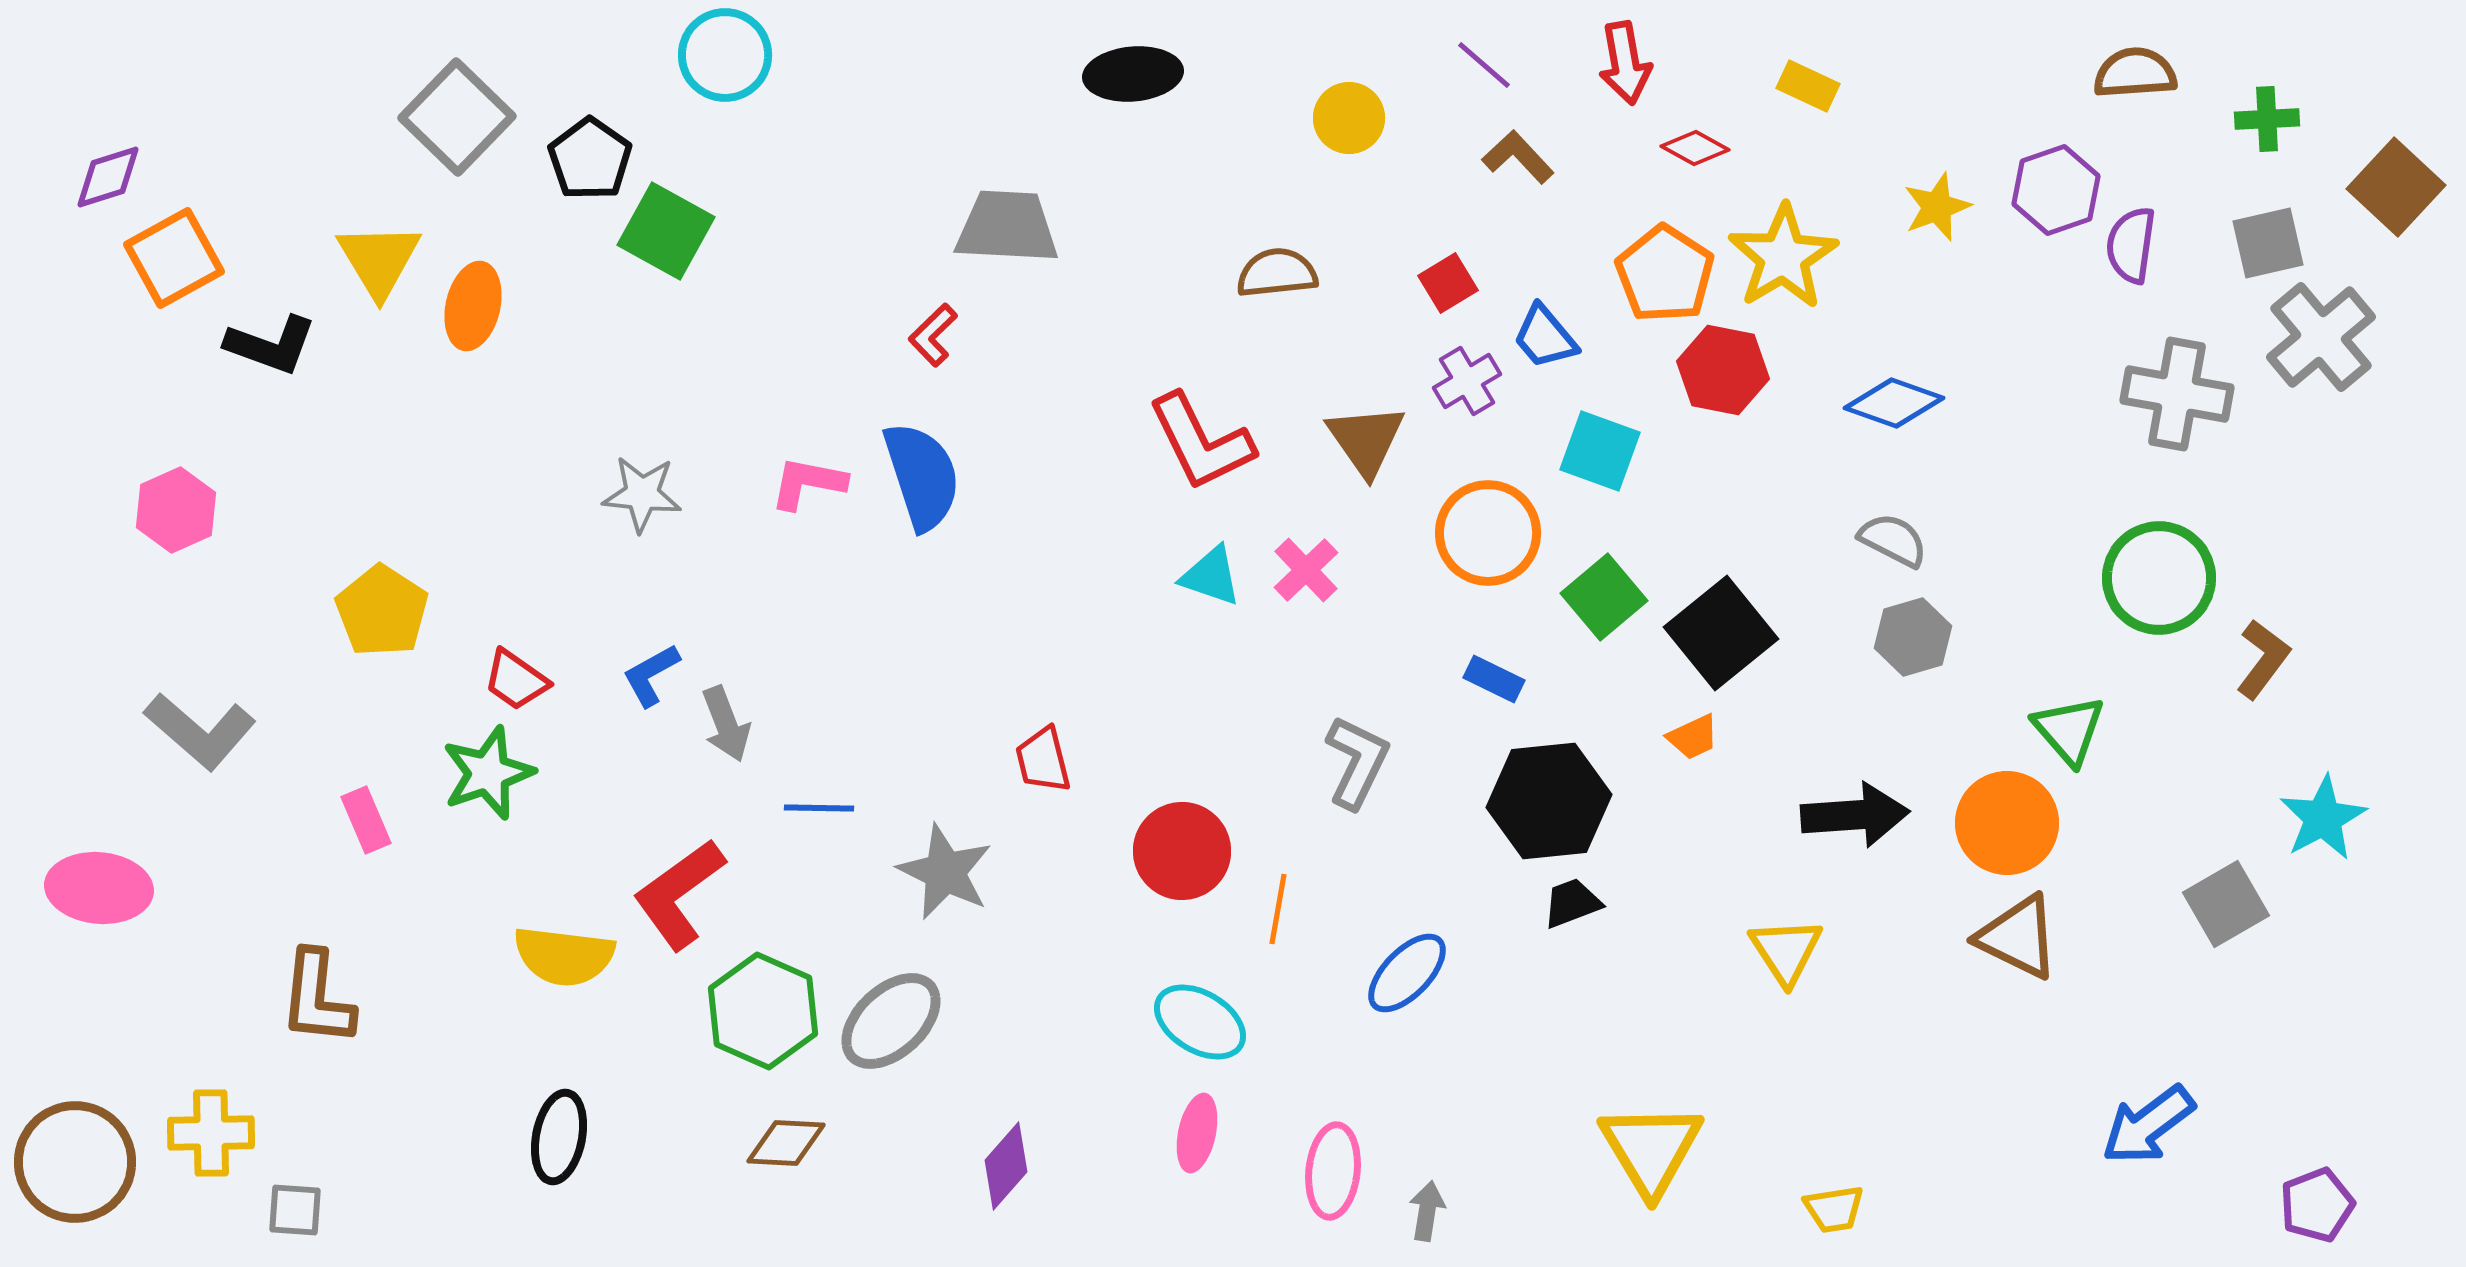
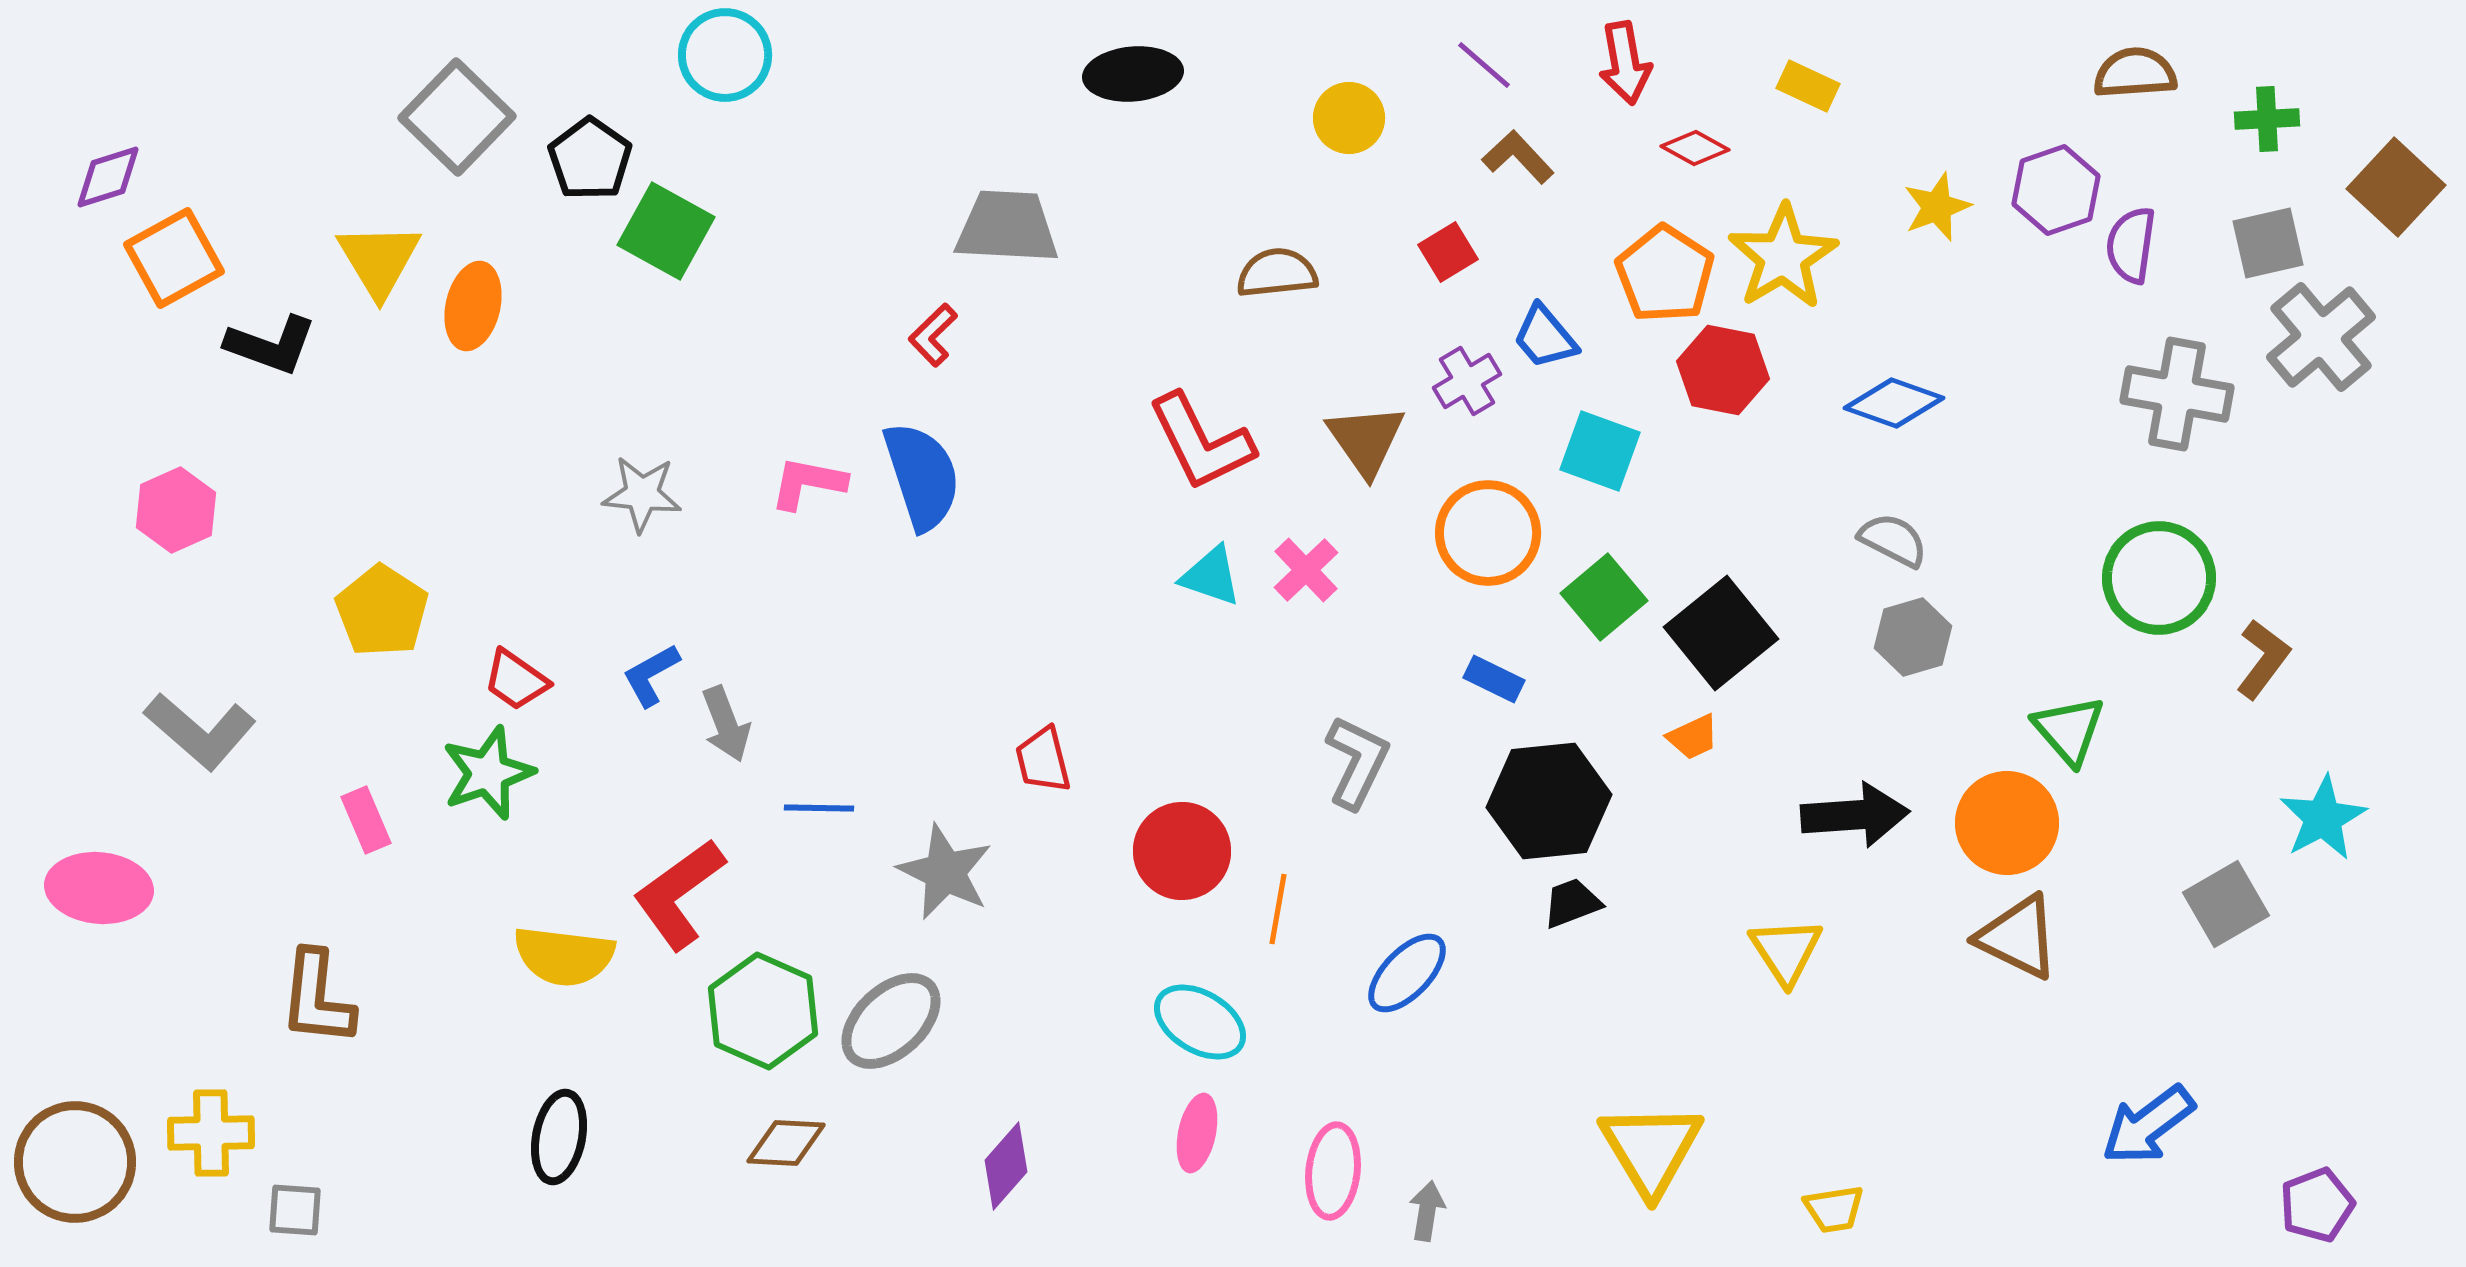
red square at (1448, 283): moved 31 px up
